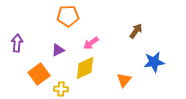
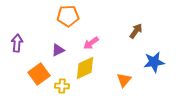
yellow cross: moved 1 px right, 3 px up
